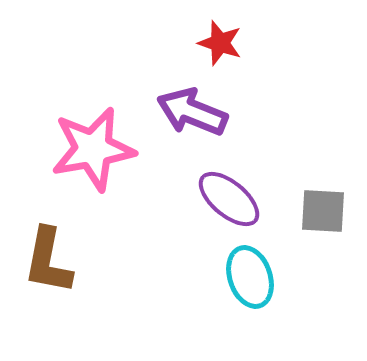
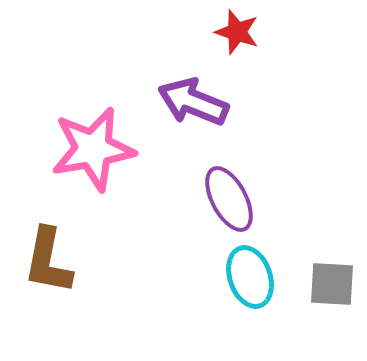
red star: moved 17 px right, 11 px up
purple arrow: moved 1 px right, 10 px up
purple ellipse: rotated 22 degrees clockwise
gray square: moved 9 px right, 73 px down
